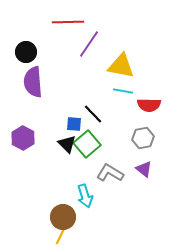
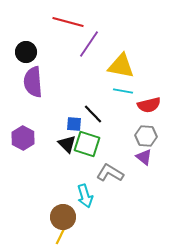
red line: rotated 16 degrees clockwise
red semicircle: rotated 15 degrees counterclockwise
gray hexagon: moved 3 px right, 2 px up; rotated 15 degrees clockwise
green square: rotated 32 degrees counterclockwise
purple triangle: moved 12 px up
